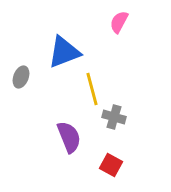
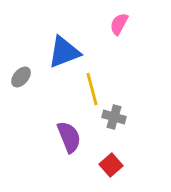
pink semicircle: moved 2 px down
gray ellipse: rotated 20 degrees clockwise
red square: rotated 20 degrees clockwise
